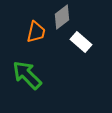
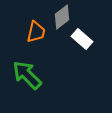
white rectangle: moved 1 px right, 3 px up
